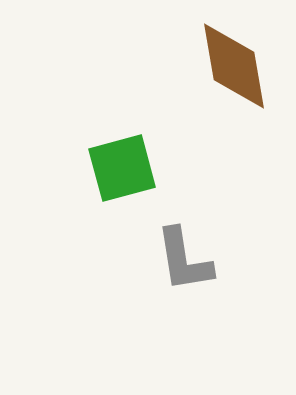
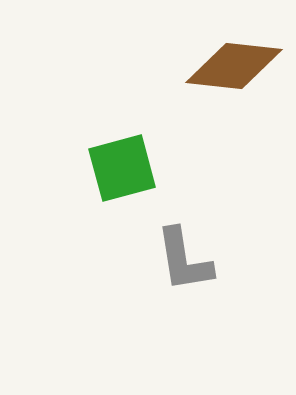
brown diamond: rotated 74 degrees counterclockwise
